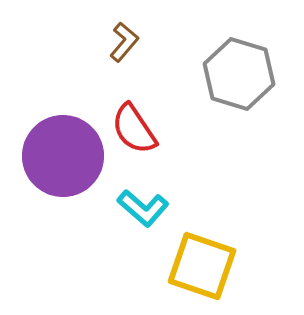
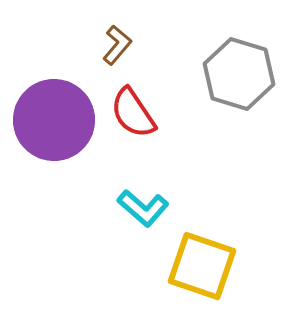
brown L-shape: moved 7 px left, 3 px down
red semicircle: moved 1 px left, 16 px up
purple circle: moved 9 px left, 36 px up
